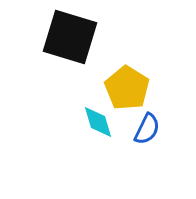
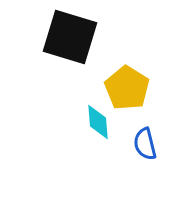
cyan diamond: rotated 12 degrees clockwise
blue semicircle: moved 2 px left, 15 px down; rotated 140 degrees clockwise
